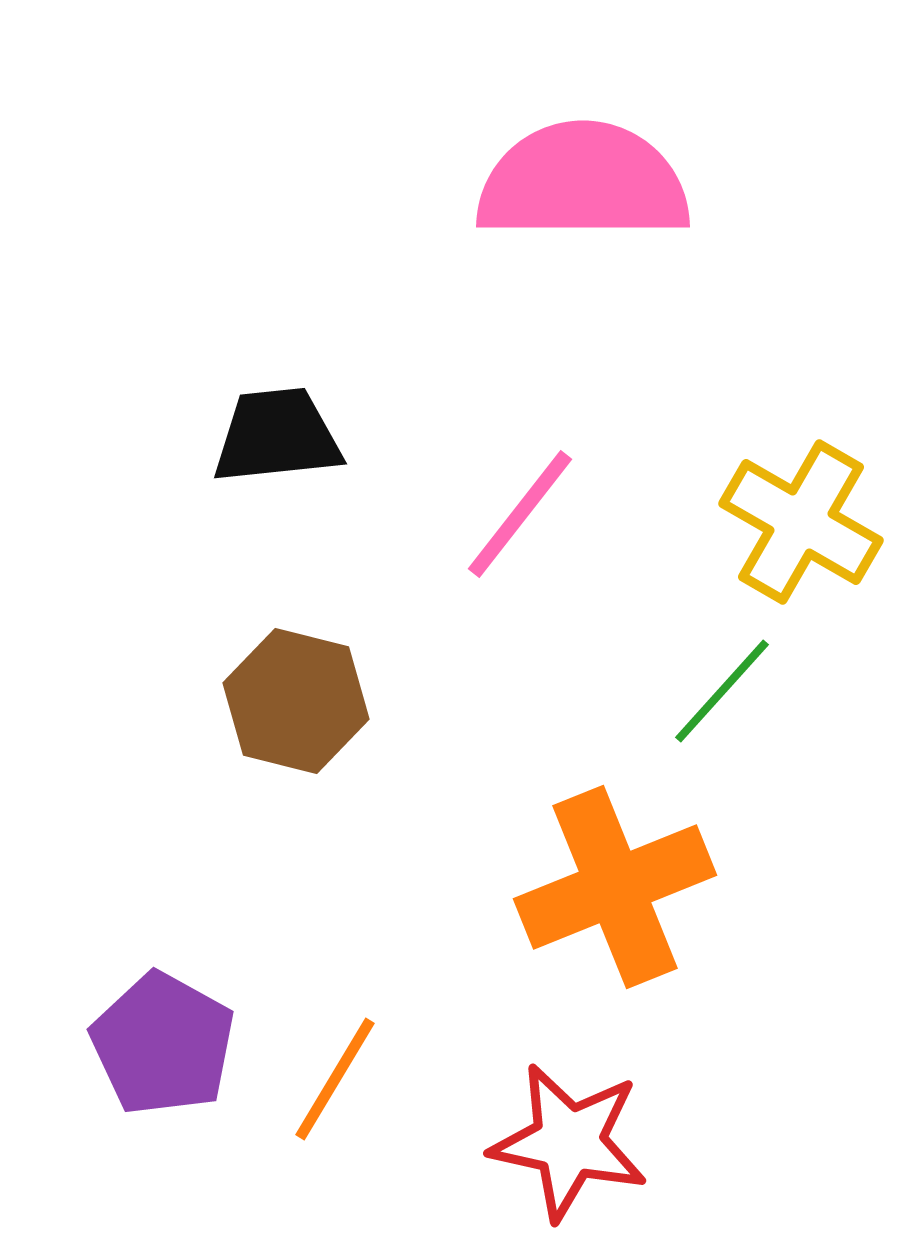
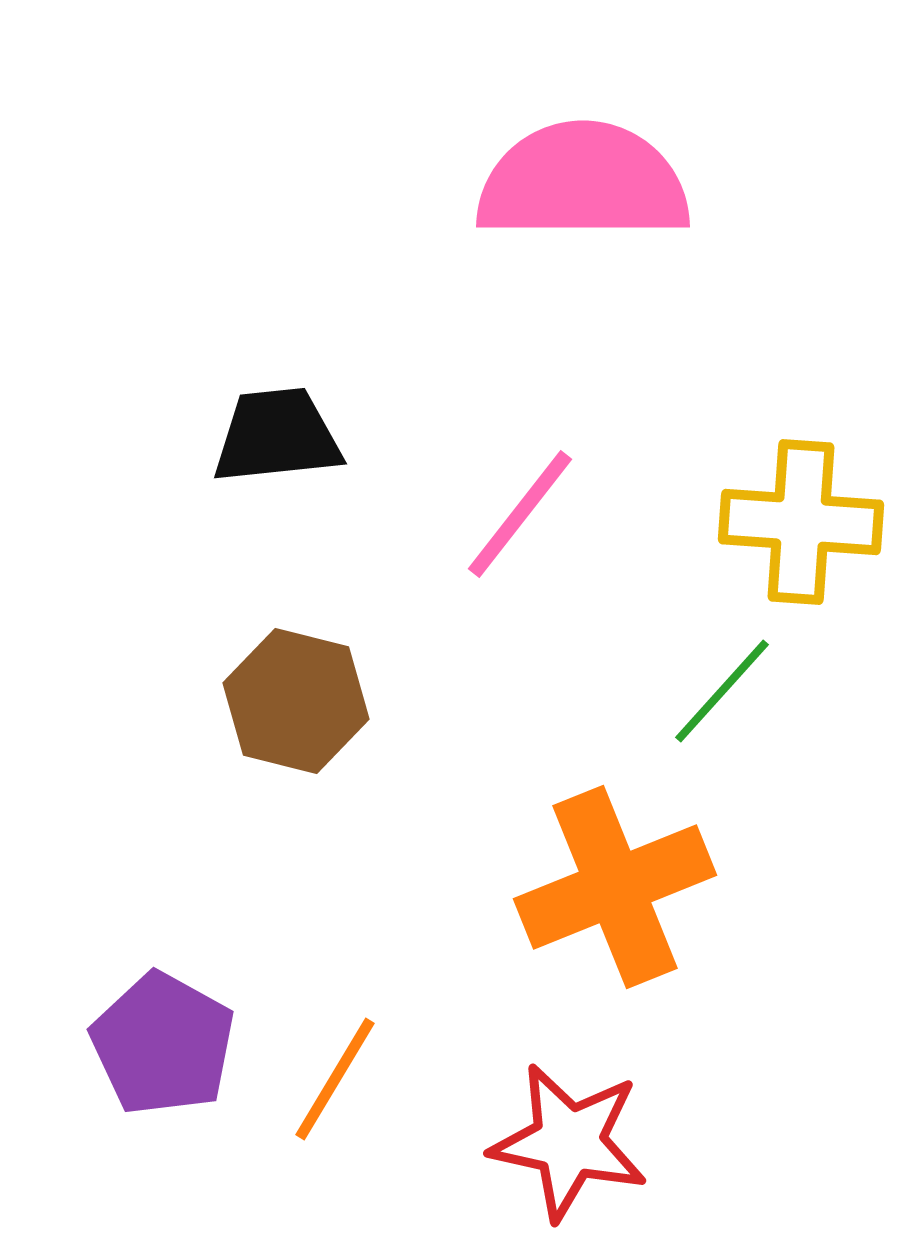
yellow cross: rotated 26 degrees counterclockwise
